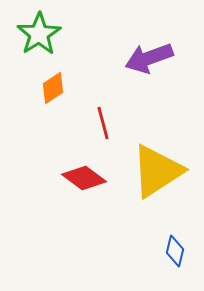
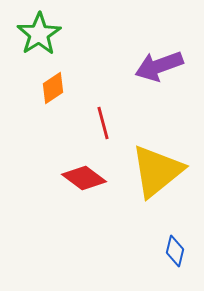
purple arrow: moved 10 px right, 8 px down
yellow triangle: rotated 6 degrees counterclockwise
